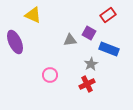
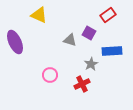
yellow triangle: moved 6 px right
gray triangle: rotated 24 degrees clockwise
blue rectangle: moved 3 px right, 2 px down; rotated 24 degrees counterclockwise
red cross: moved 5 px left
